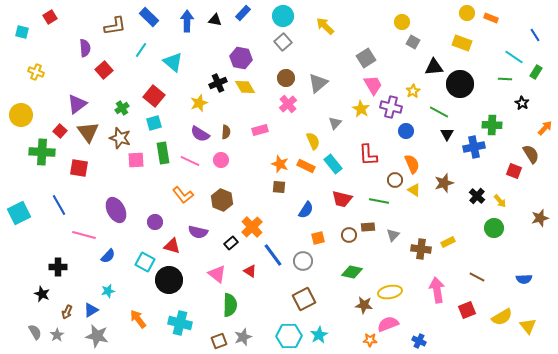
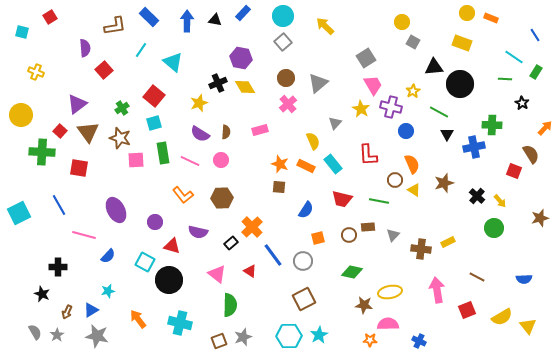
brown hexagon at (222, 200): moved 2 px up; rotated 25 degrees counterclockwise
pink semicircle at (388, 324): rotated 20 degrees clockwise
